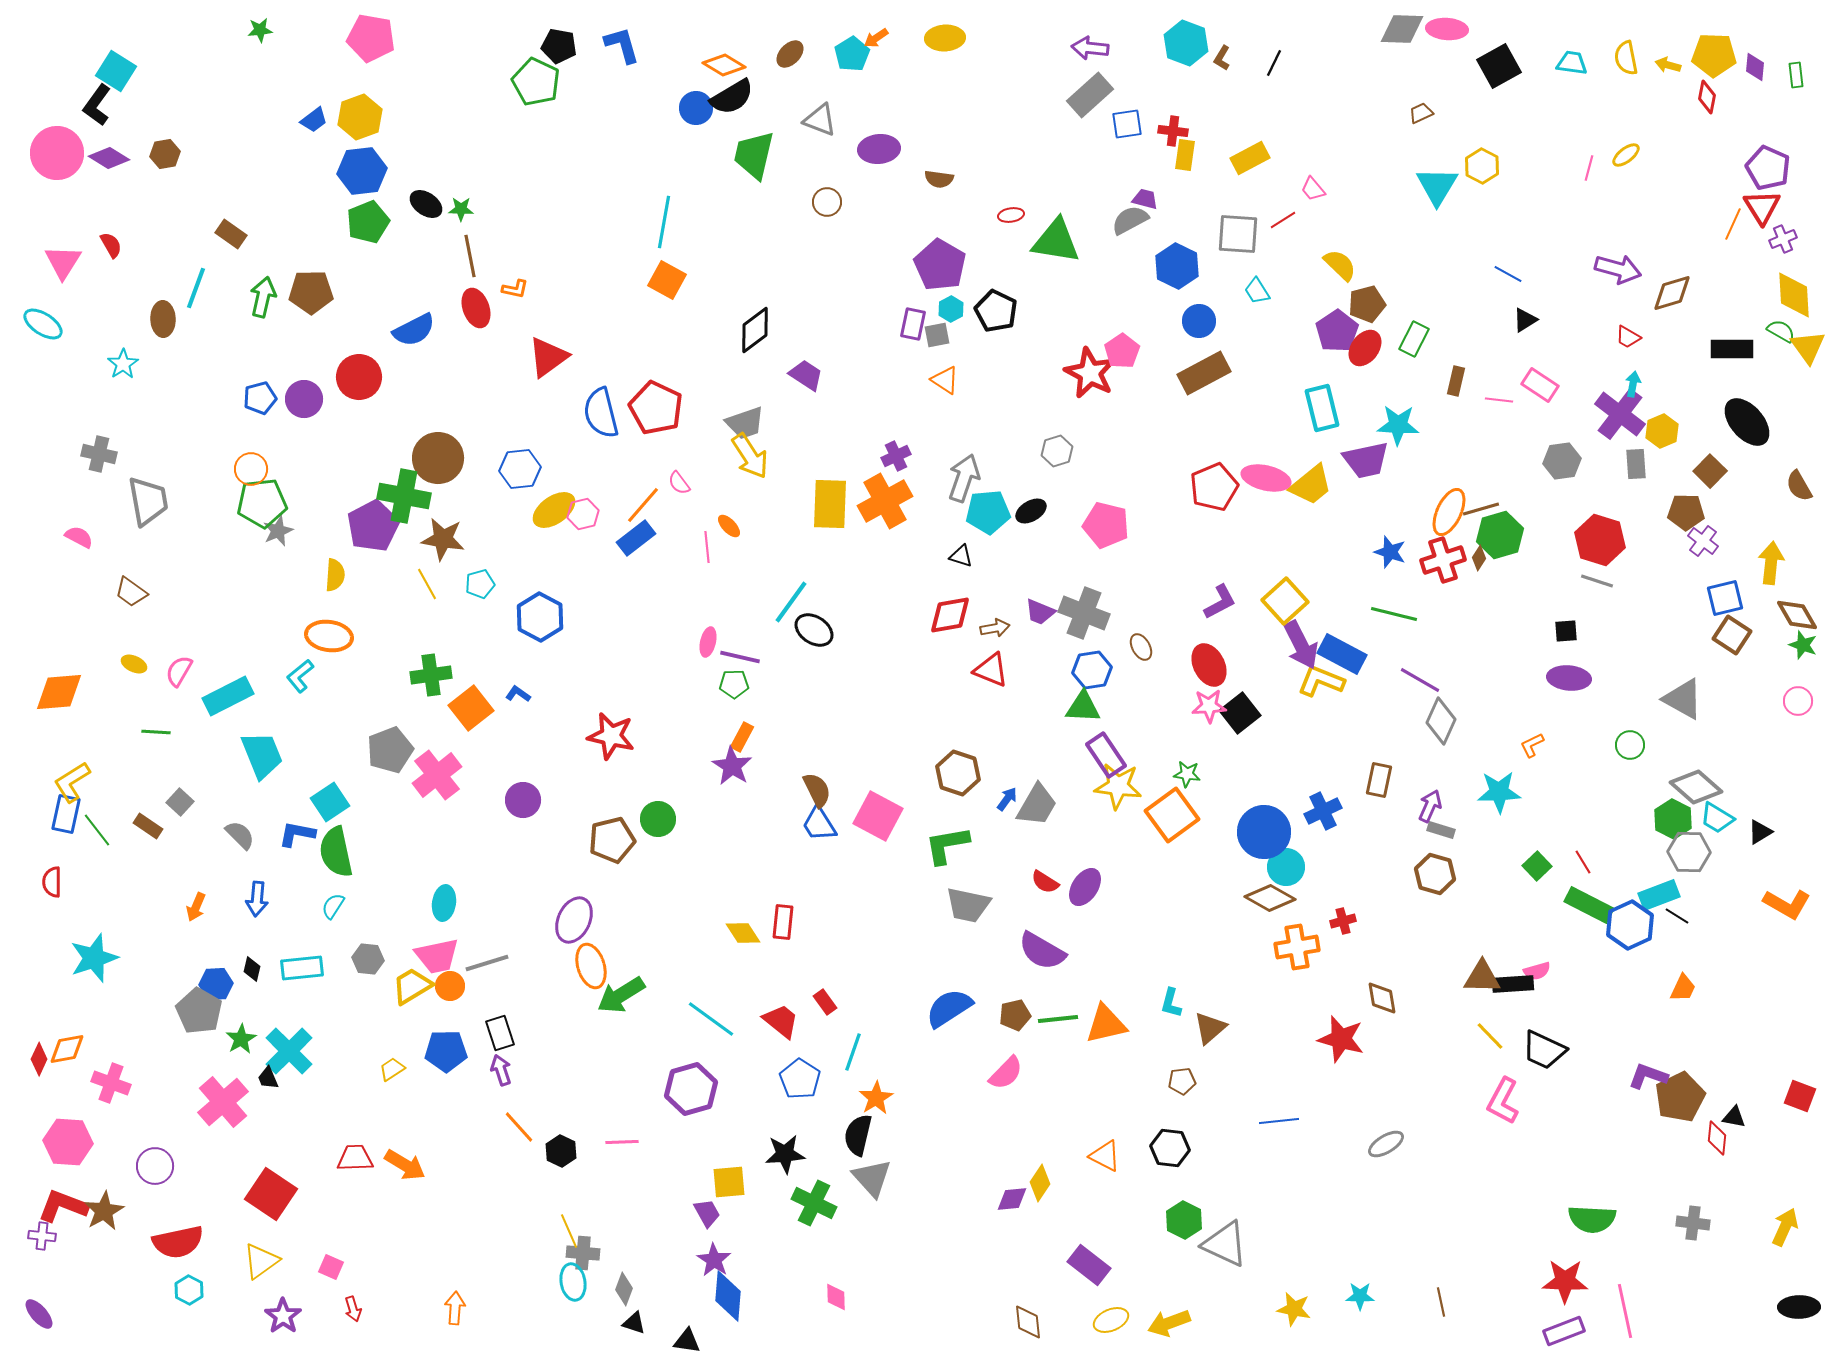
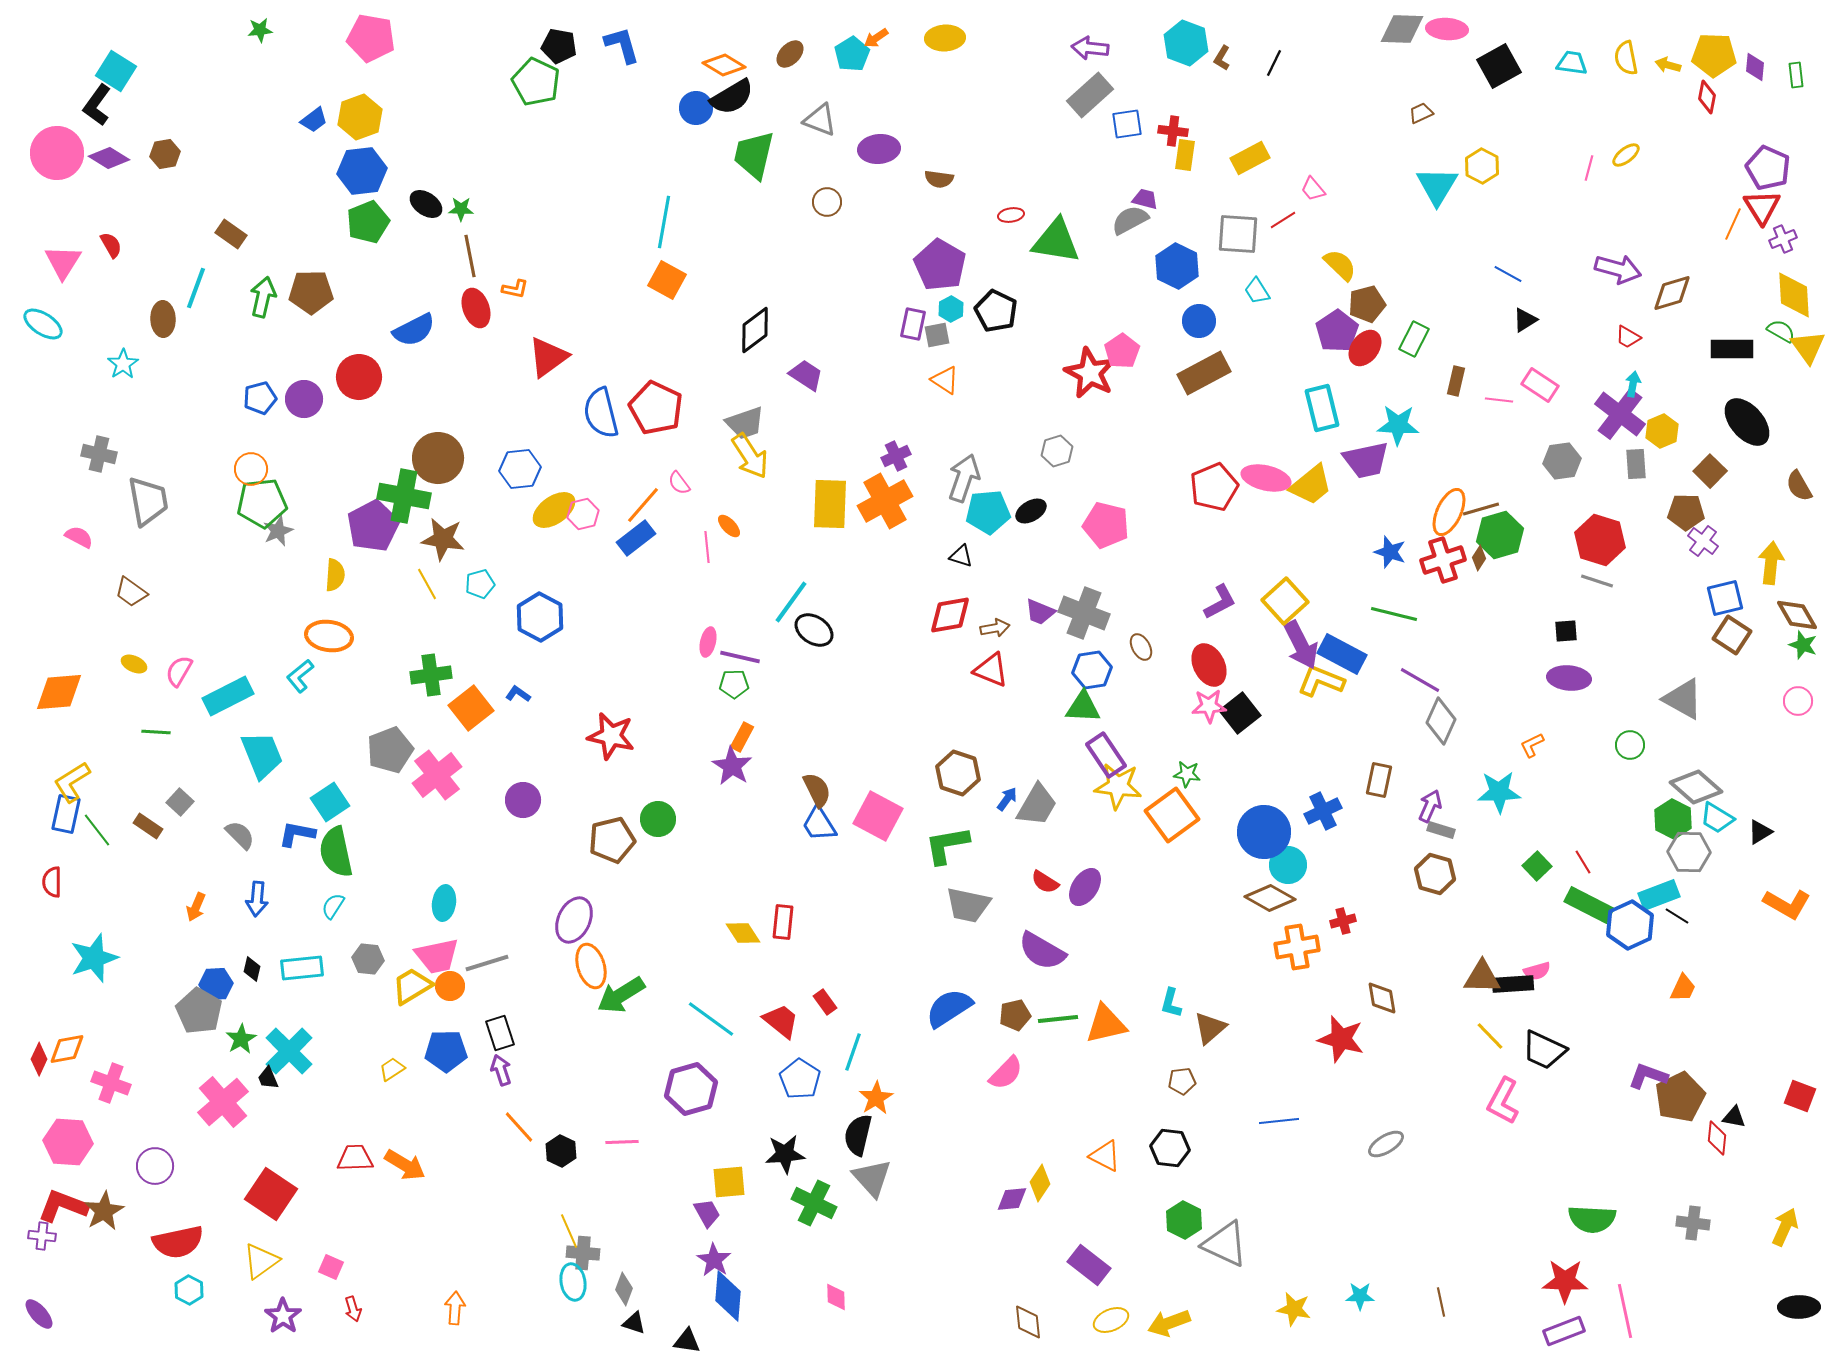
cyan circle at (1286, 867): moved 2 px right, 2 px up
